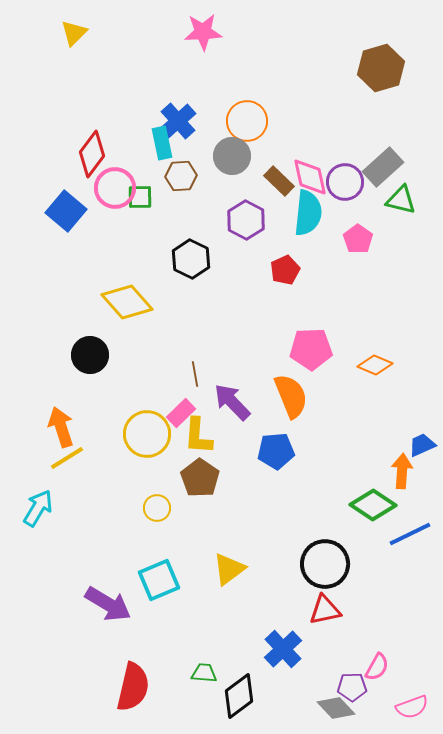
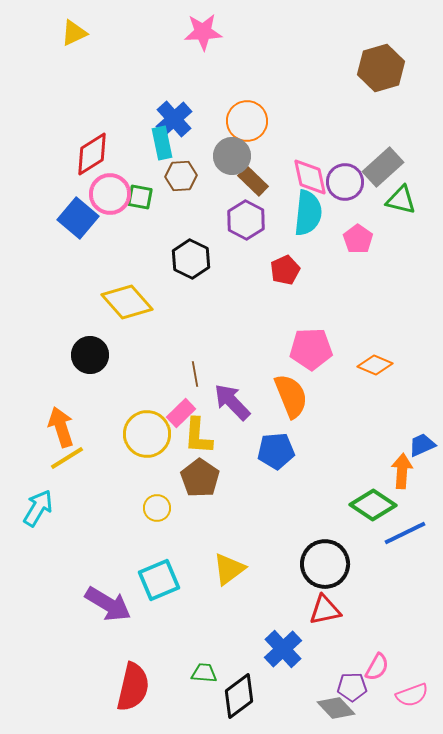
yellow triangle at (74, 33): rotated 20 degrees clockwise
blue cross at (178, 121): moved 4 px left, 2 px up
red diamond at (92, 154): rotated 21 degrees clockwise
brown rectangle at (279, 181): moved 26 px left
pink circle at (115, 188): moved 5 px left, 6 px down
green square at (140, 197): rotated 12 degrees clockwise
blue square at (66, 211): moved 12 px right, 7 px down
blue line at (410, 534): moved 5 px left, 1 px up
pink semicircle at (412, 707): moved 12 px up
